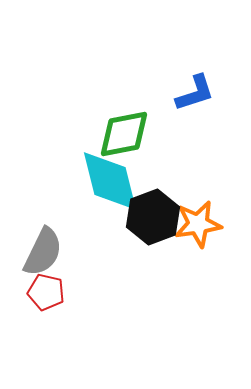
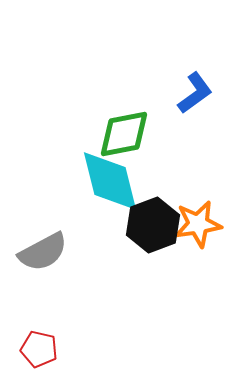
blue L-shape: rotated 18 degrees counterclockwise
black hexagon: moved 8 px down
gray semicircle: rotated 36 degrees clockwise
red pentagon: moved 7 px left, 57 px down
